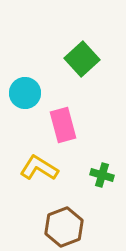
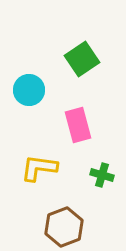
green square: rotated 8 degrees clockwise
cyan circle: moved 4 px right, 3 px up
pink rectangle: moved 15 px right
yellow L-shape: rotated 24 degrees counterclockwise
